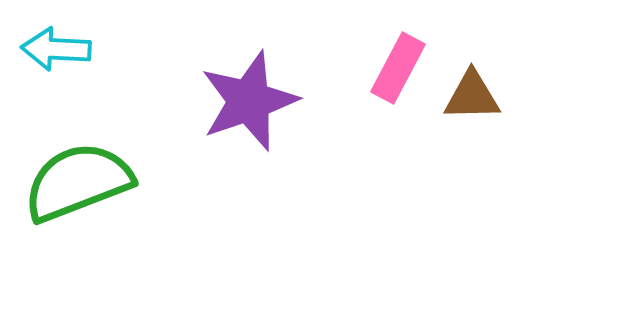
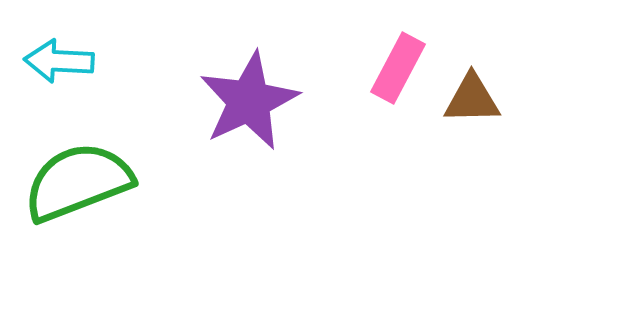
cyan arrow: moved 3 px right, 12 px down
brown triangle: moved 3 px down
purple star: rotated 6 degrees counterclockwise
